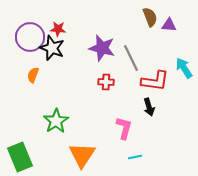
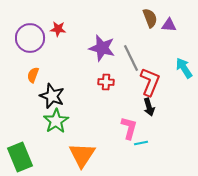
brown semicircle: moved 1 px down
purple circle: moved 1 px down
black star: moved 48 px down
red L-shape: moved 5 px left, 1 px down; rotated 76 degrees counterclockwise
pink L-shape: moved 5 px right
cyan line: moved 6 px right, 14 px up
